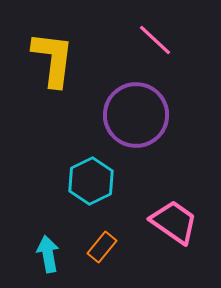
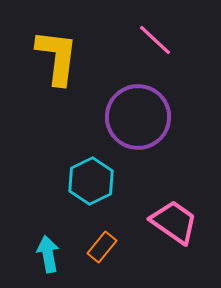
yellow L-shape: moved 4 px right, 2 px up
purple circle: moved 2 px right, 2 px down
